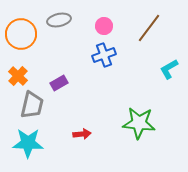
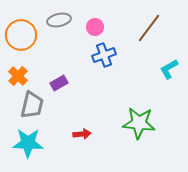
pink circle: moved 9 px left, 1 px down
orange circle: moved 1 px down
